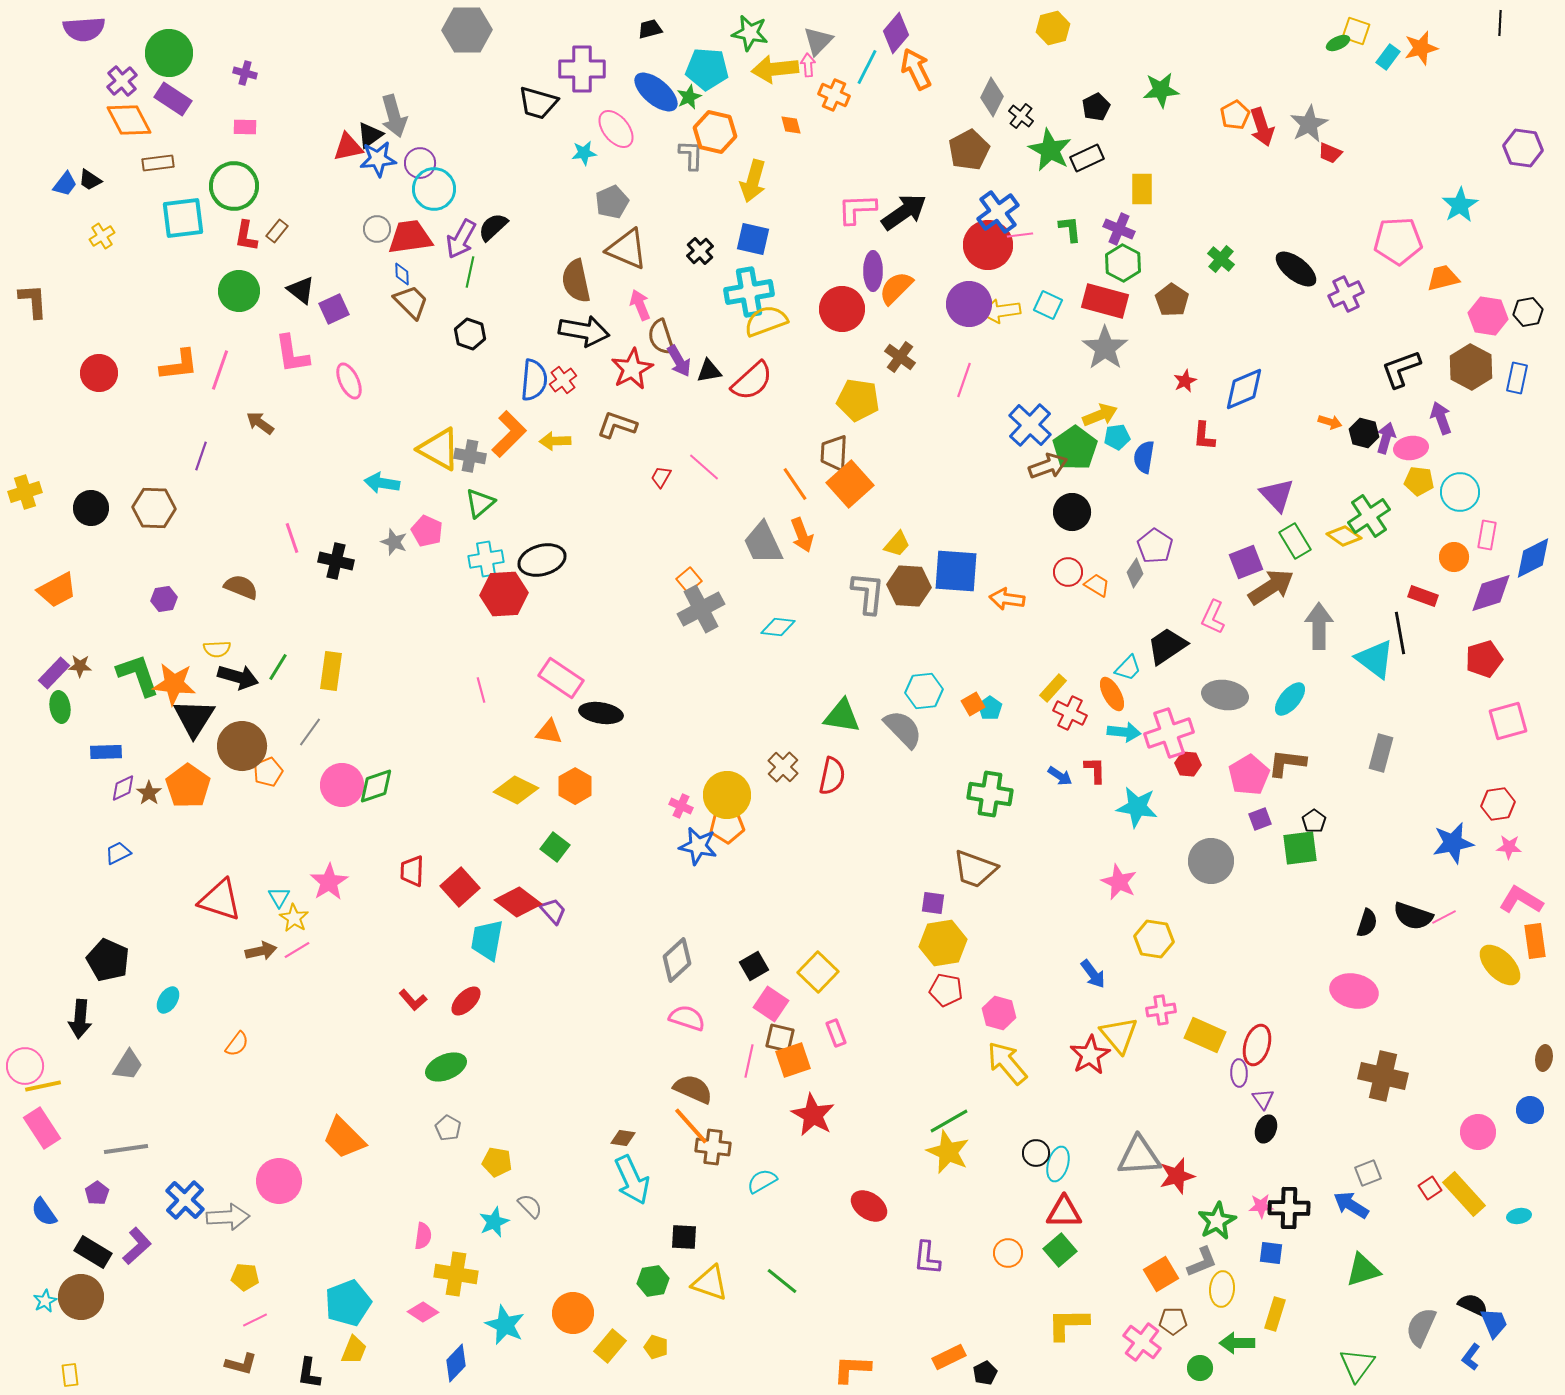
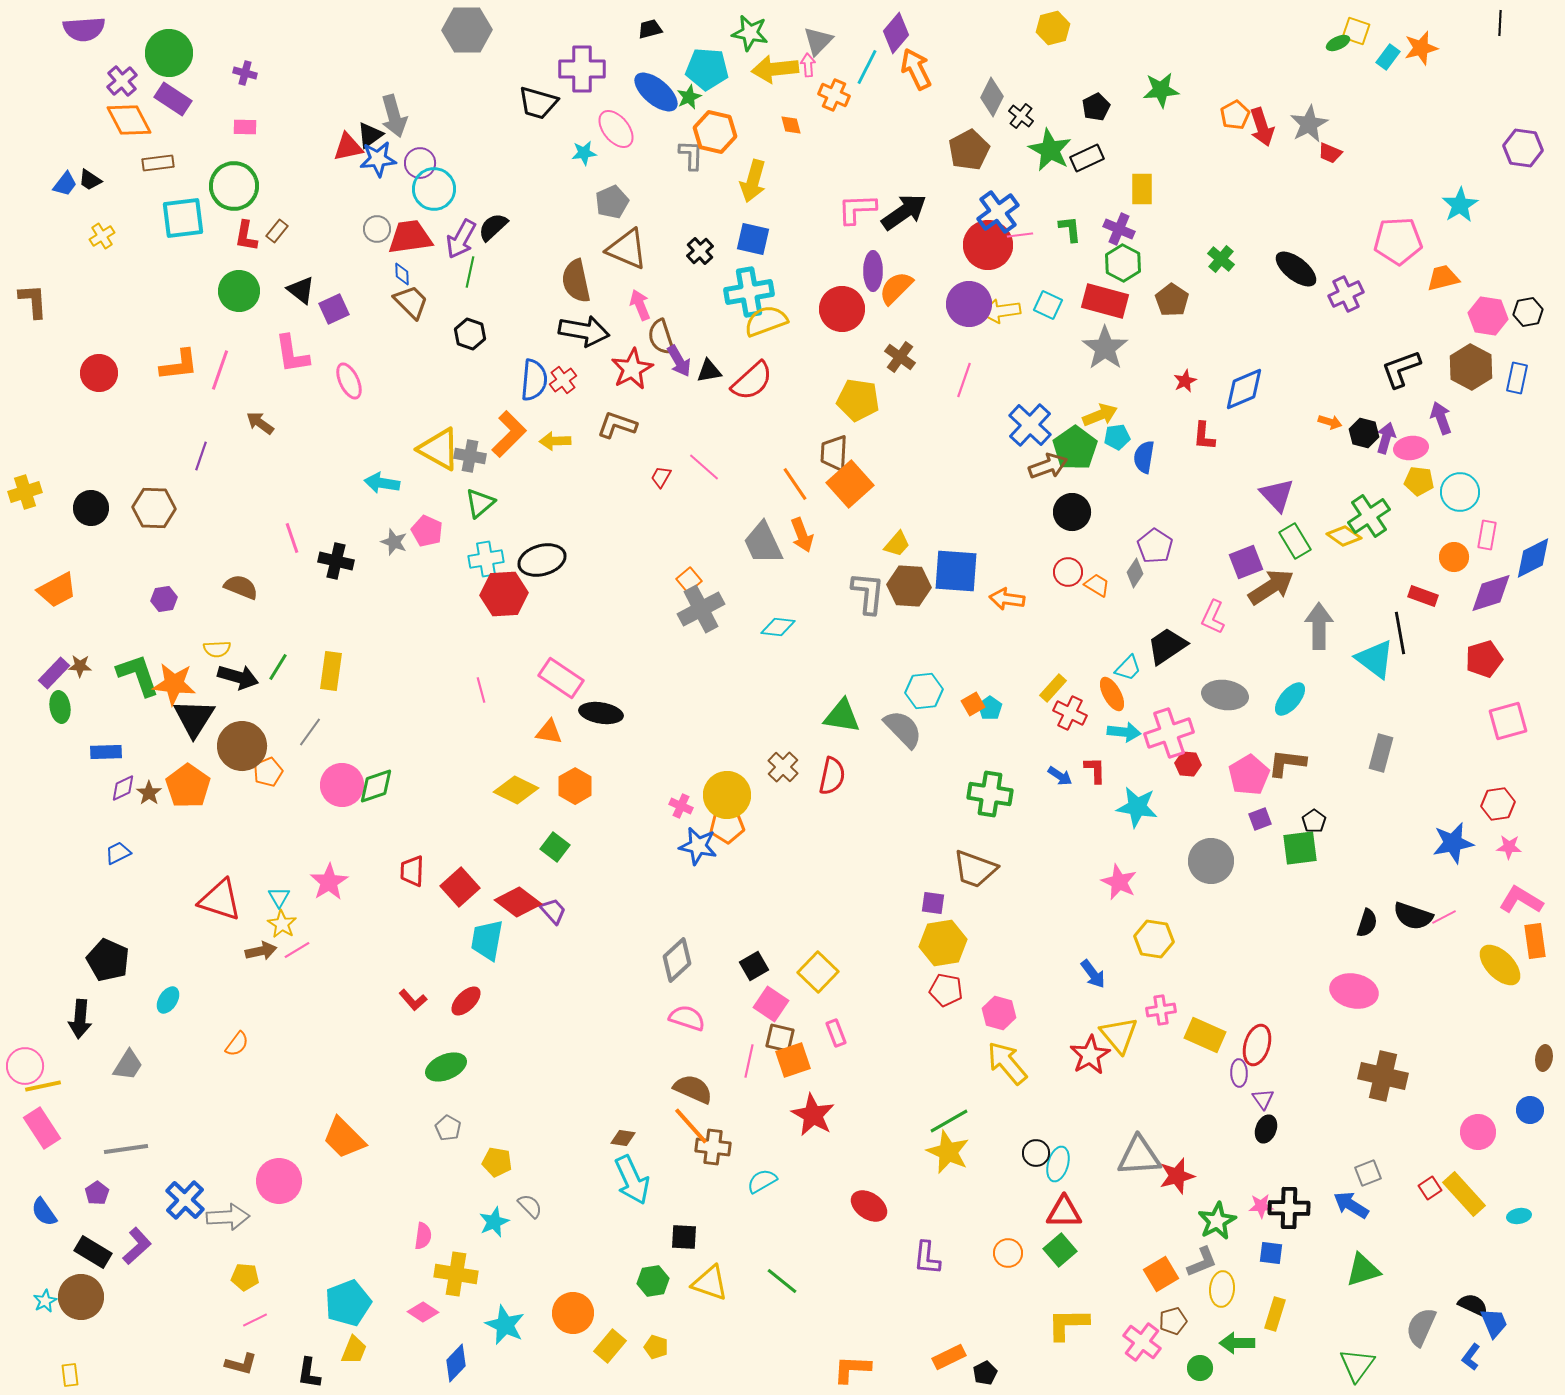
yellow star at (294, 918): moved 12 px left, 6 px down
brown pentagon at (1173, 1321): rotated 16 degrees counterclockwise
